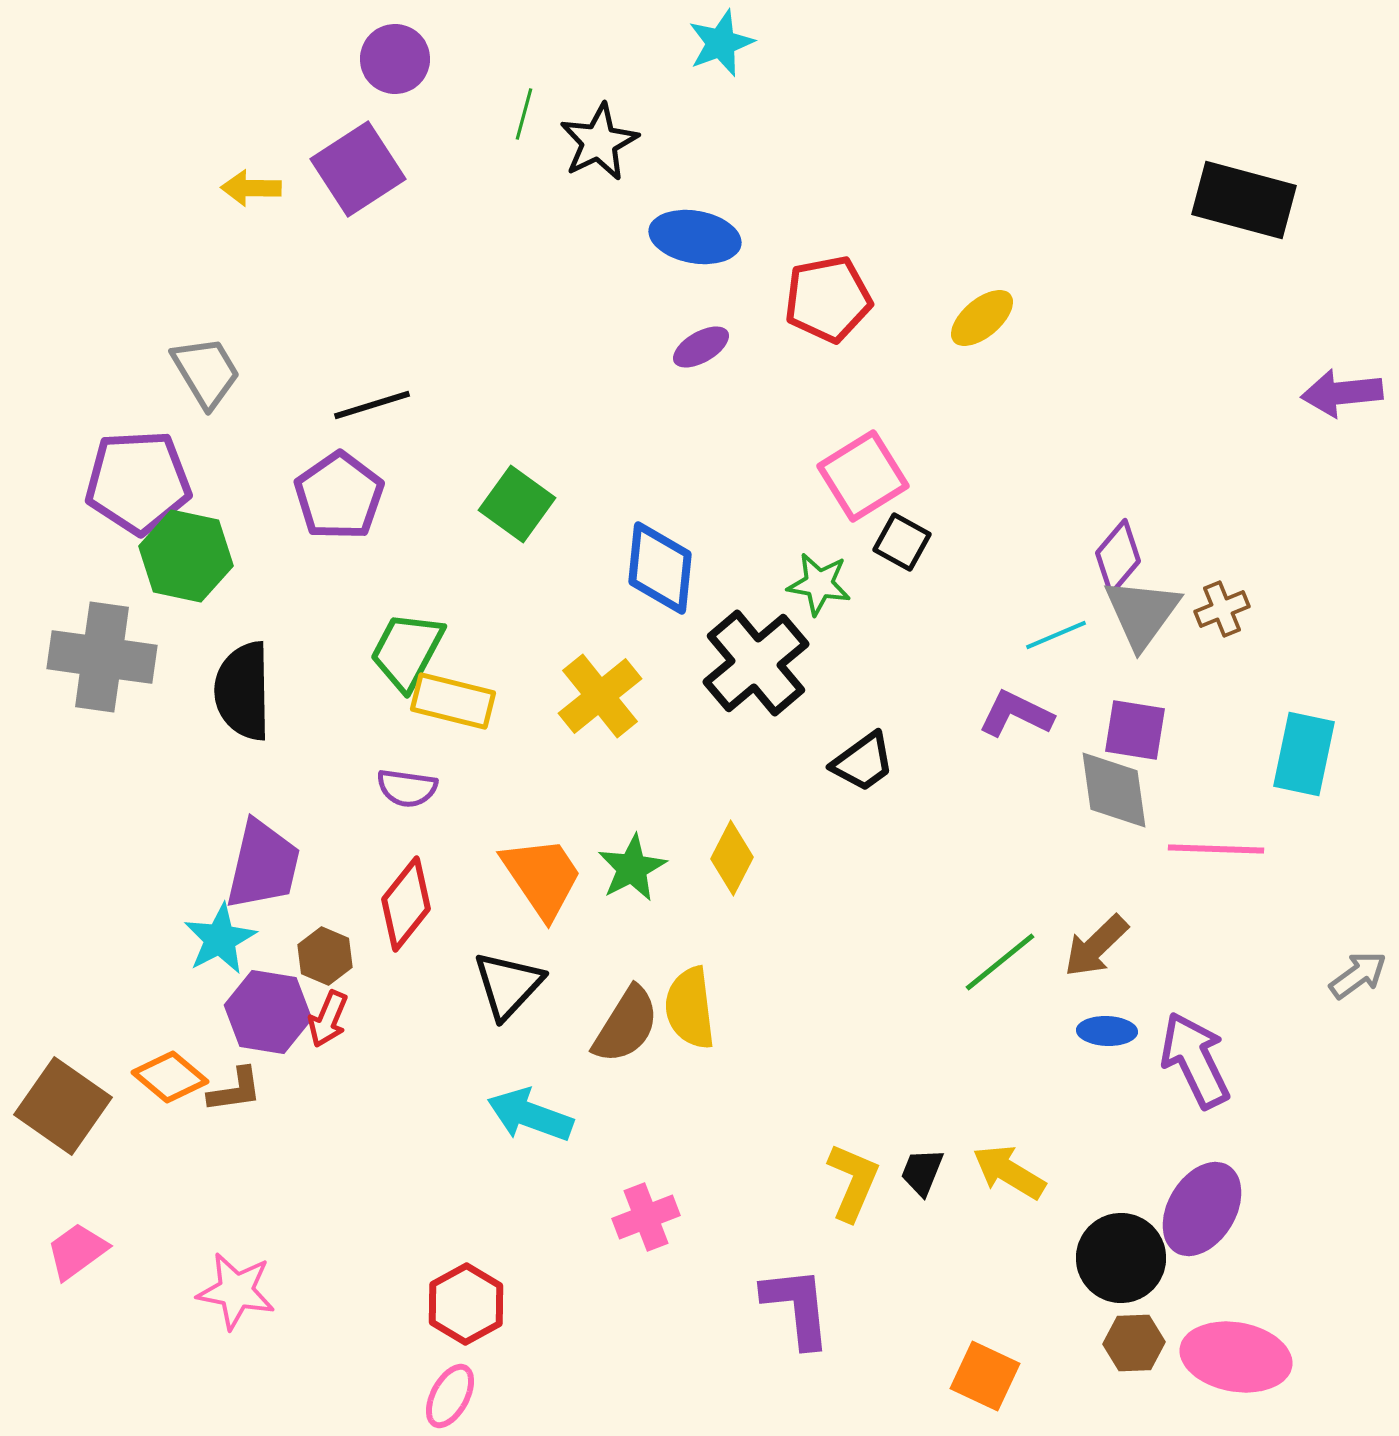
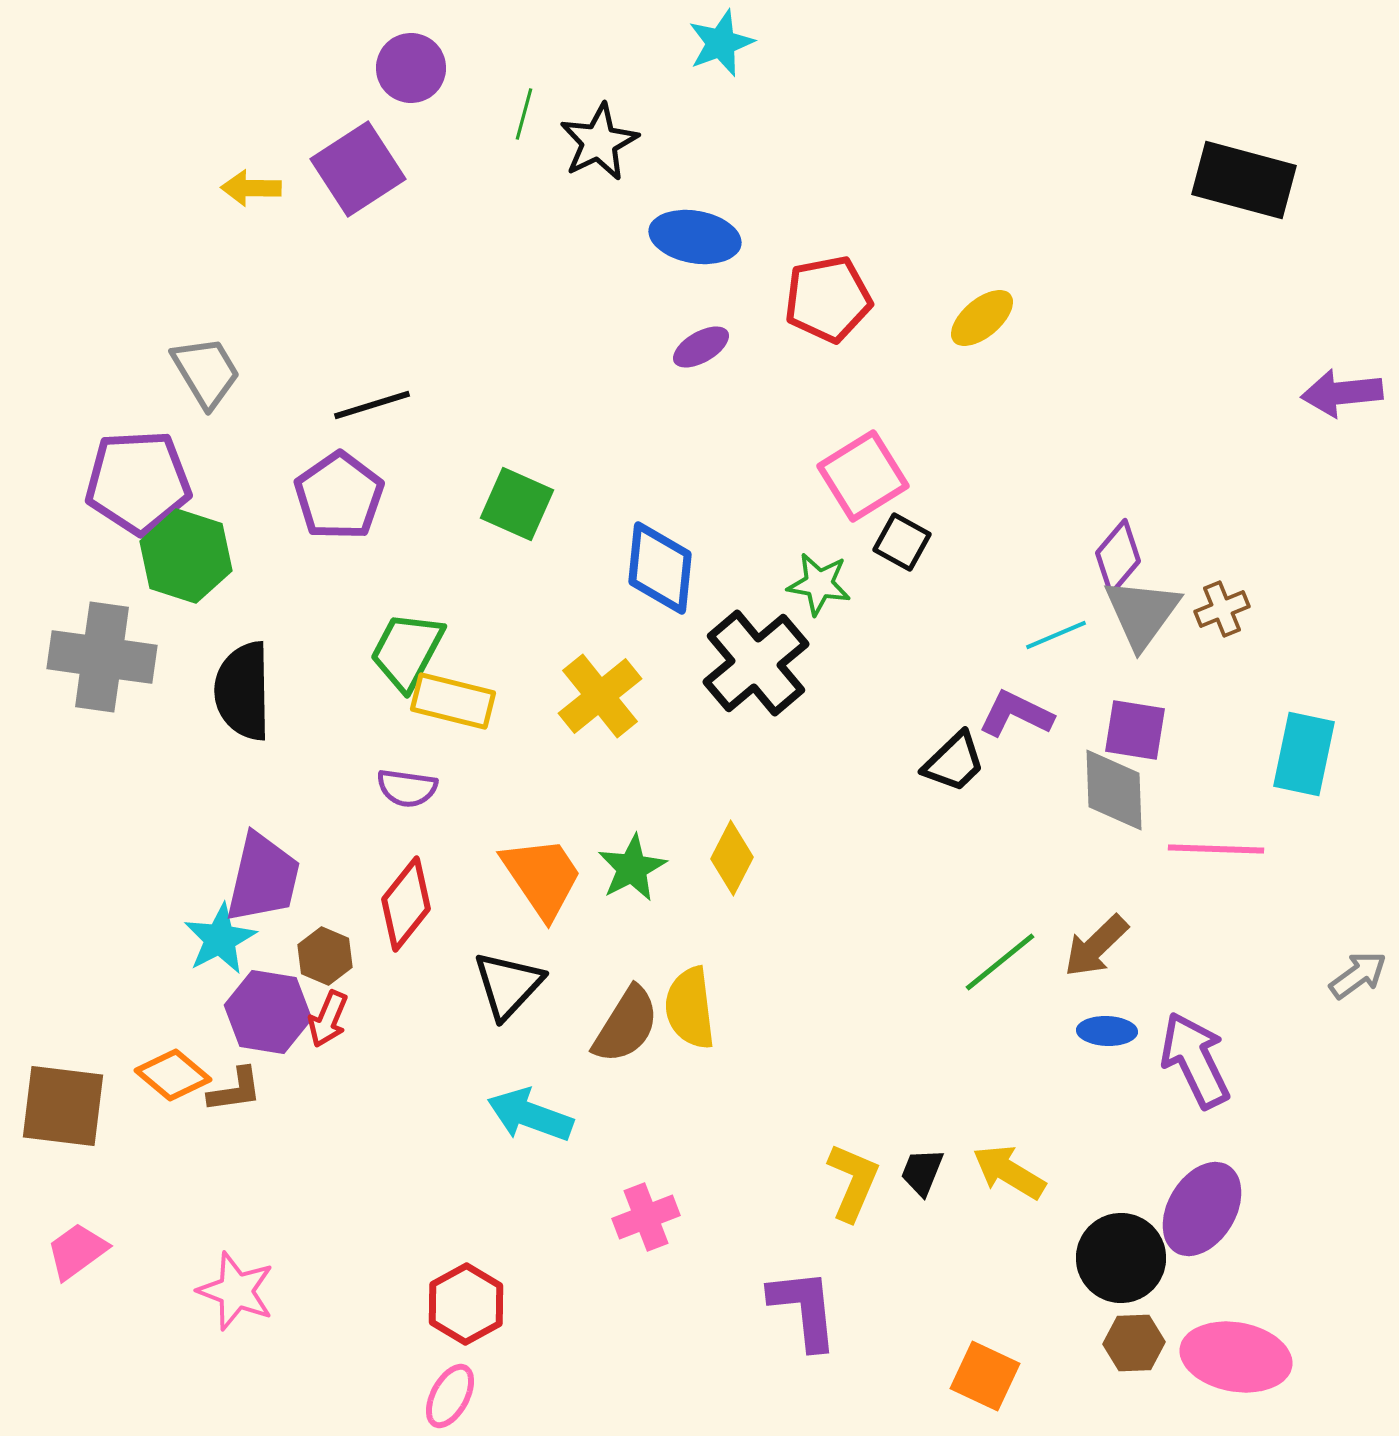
purple circle at (395, 59): moved 16 px right, 9 px down
black rectangle at (1244, 200): moved 20 px up
green square at (517, 504): rotated 12 degrees counterclockwise
green hexagon at (186, 556): rotated 6 degrees clockwise
black trapezoid at (863, 762): moved 91 px right; rotated 8 degrees counterclockwise
gray diamond at (1114, 790): rotated 6 degrees clockwise
purple trapezoid at (263, 865): moved 13 px down
orange diamond at (170, 1077): moved 3 px right, 2 px up
brown square at (63, 1106): rotated 28 degrees counterclockwise
pink star at (236, 1291): rotated 10 degrees clockwise
purple L-shape at (797, 1307): moved 7 px right, 2 px down
